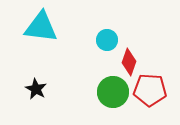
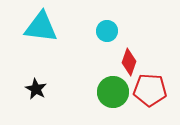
cyan circle: moved 9 px up
